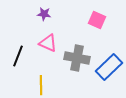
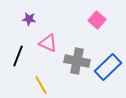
purple star: moved 15 px left, 5 px down
pink square: rotated 18 degrees clockwise
gray cross: moved 3 px down
blue rectangle: moved 1 px left
yellow line: rotated 30 degrees counterclockwise
